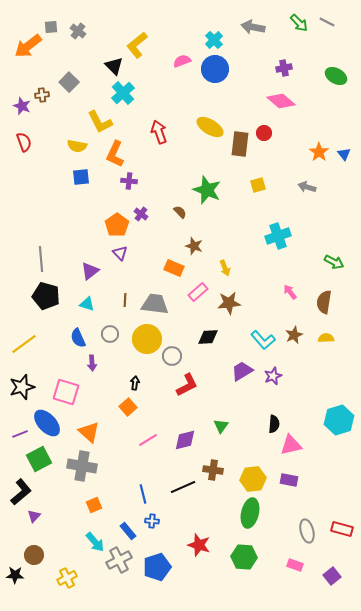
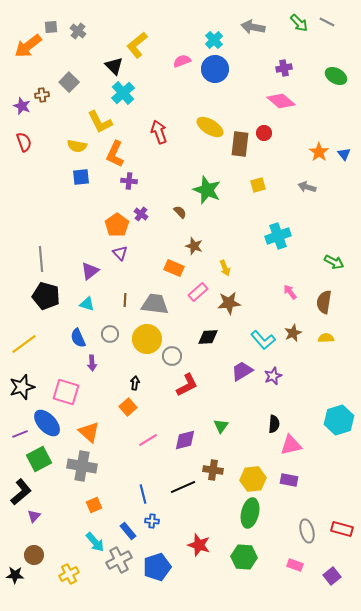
brown star at (294, 335): moved 1 px left, 2 px up
yellow cross at (67, 578): moved 2 px right, 4 px up
